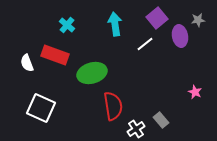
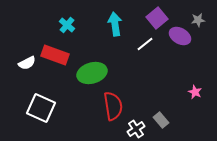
purple ellipse: rotated 50 degrees counterclockwise
white semicircle: rotated 96 degrees counterclockwise
